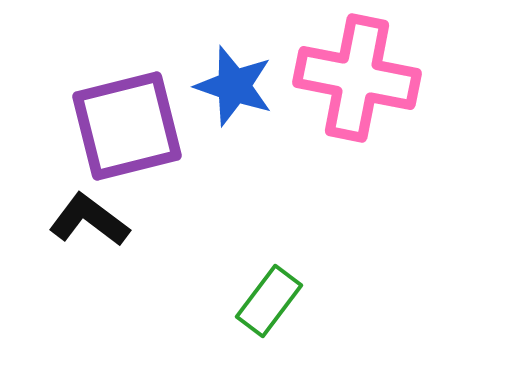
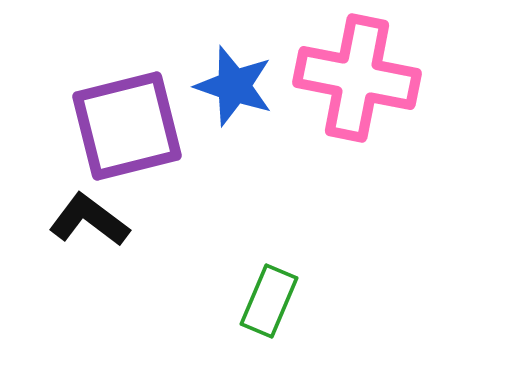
green rectangle: rotated 14 degrees counterclockwise
